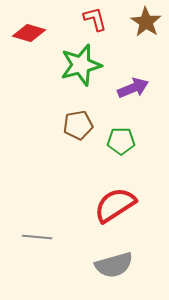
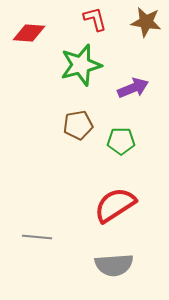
brown star: rotated 24 degrees counterclockwise
red diamond: rotated 12 degrees counterclockwise
gray semicircle: rotated 12 degrees clockwise
